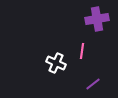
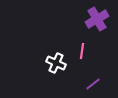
purple cross: rotated 20 degrees counterclockwise
